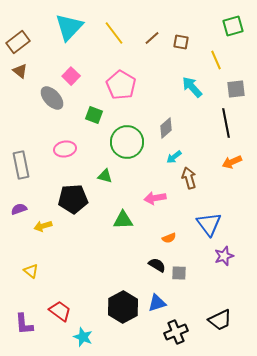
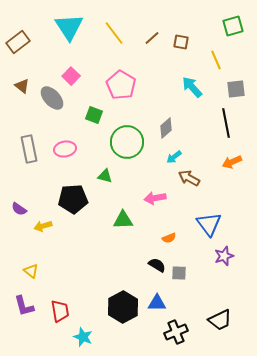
cyan triangle at (69, 27): rotated 16 degrees counterclockwise
brown triangle at (20, 71): moved 2 px right, 15 px down
gray rectangle at (21, 165): moved 8 px right, 16 px up
brown arrow at (189, 178): rotated 45 degrees counterclockwise
purple semicircle at (19, 209): rotated 126 degrees counterclockwise
blue triangle at (157, 303): rotated 18 degrees clockwise
red trapezoid at (60, 311): rotated 45 degrees clockwise
purple L-shape at (24, 324): moved 18 px up; rotated 10 degrees counterclockwise
